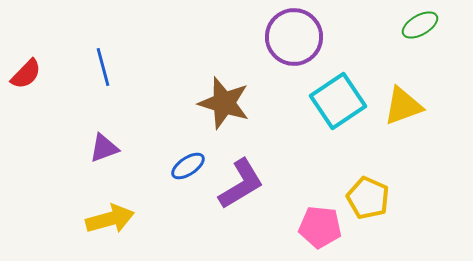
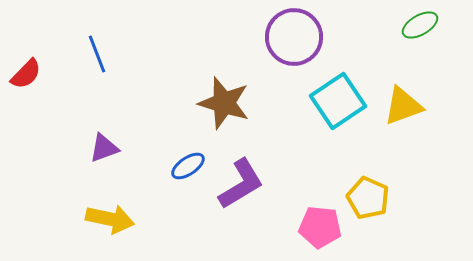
blue line: moved 6 px left, 13 px up; rotated 6 degrees counterclockwise
yellow arrow: rotated 27 degrees clockwise
